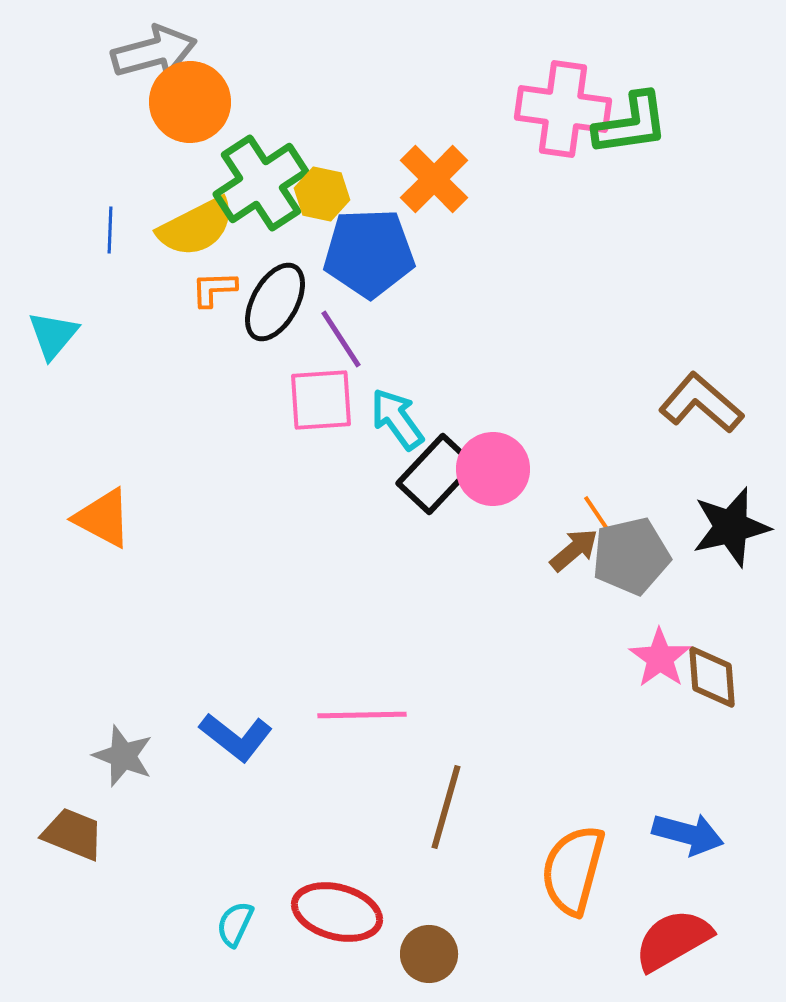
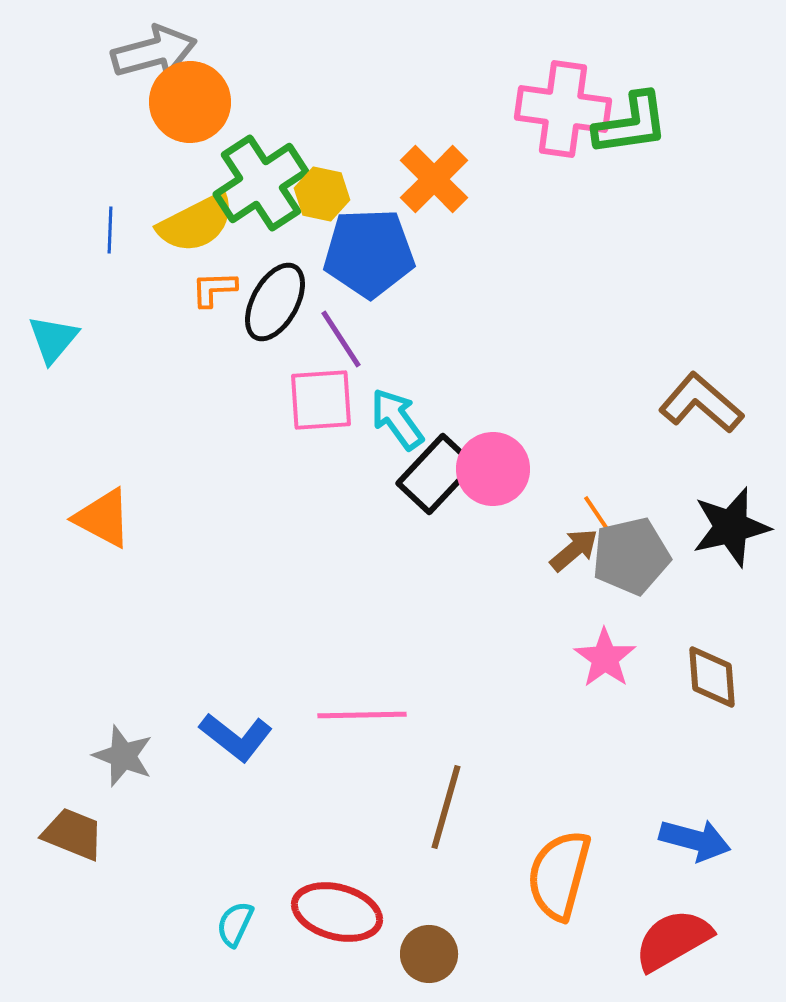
yellow semicircle: moved 4 px up
cyan triangle: moved 4 px down
pink star: moved 55 px left
blue arrow: moved 7 px right, 6 px down
orange semicircle: moved 14 px left, 5 px down
